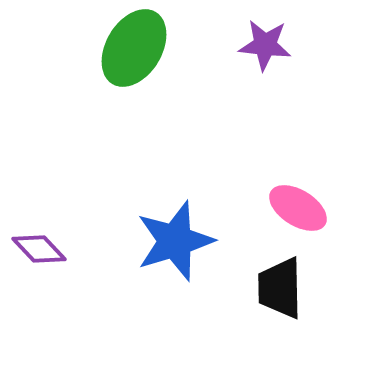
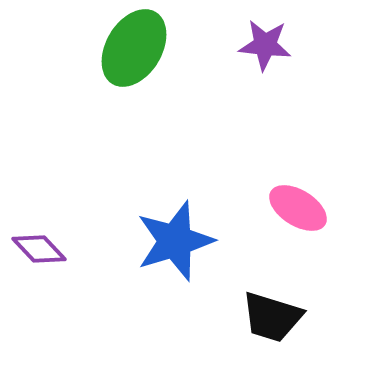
black trapezoid: moved 8 px left, 29 px down; rotated 72 degrees counterclockwise
